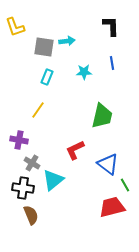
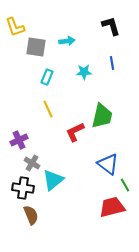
black L-shape: rotated 15 degrees counterclockwise
gray square: moved 8 px left
yellow line: moved 10 px right, 1 px up; rotated 60 degrees counterclockwise
purple cross: rotated 36 degrees counterclockwise
red L-shape: moved 18 px up
